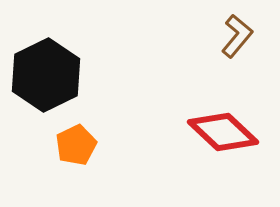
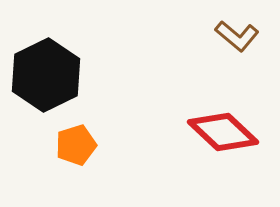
brown L-shape: rotated 90 degrees clockwise
orange pentagon: rotated 9 degrees clockwise
